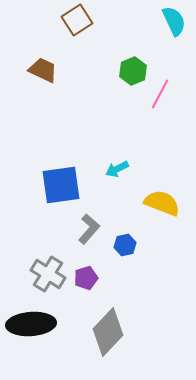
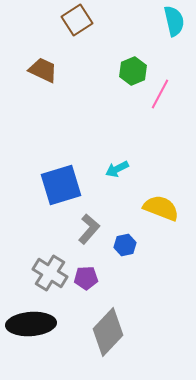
cyan semicircle: rotated 12 degrees clockwise
blue square: rotated 9 degrees counterclockwise
yellow semicircle: moved 1 px left, 5 px down
gray cross: moved 2 px right, 1 px up
purple pentagon: rotated 15 degrees clockwise
